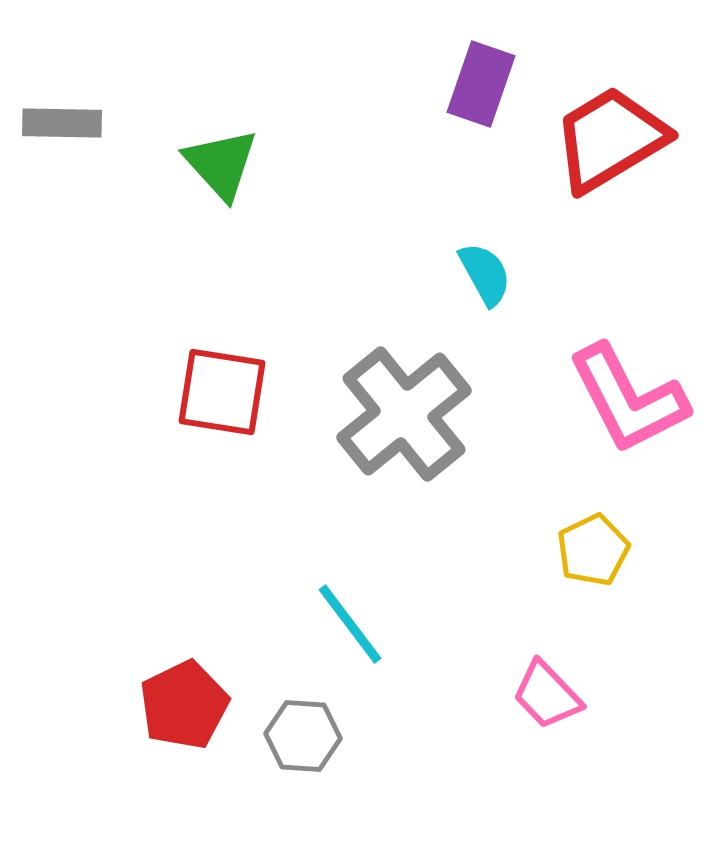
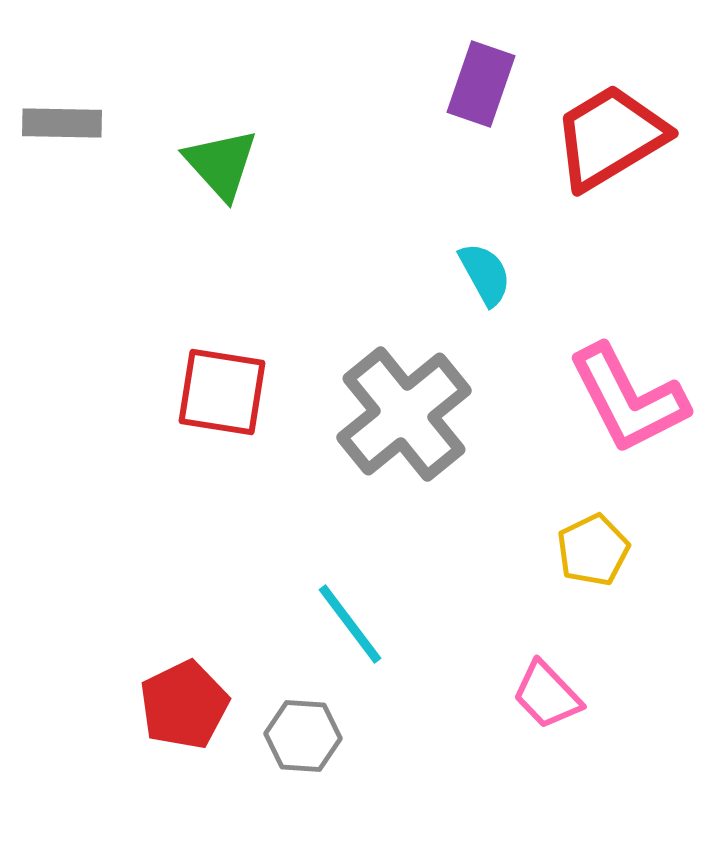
red trapezoid: moved 2 px up
